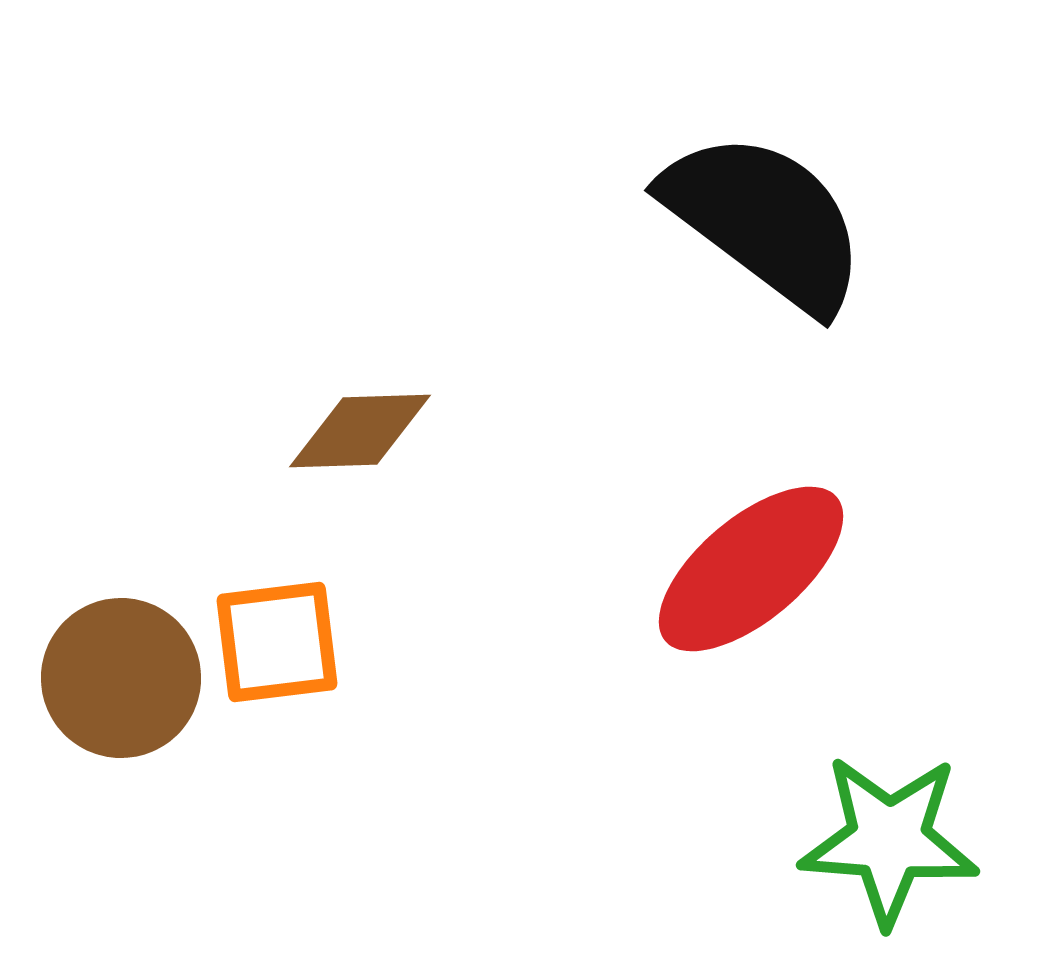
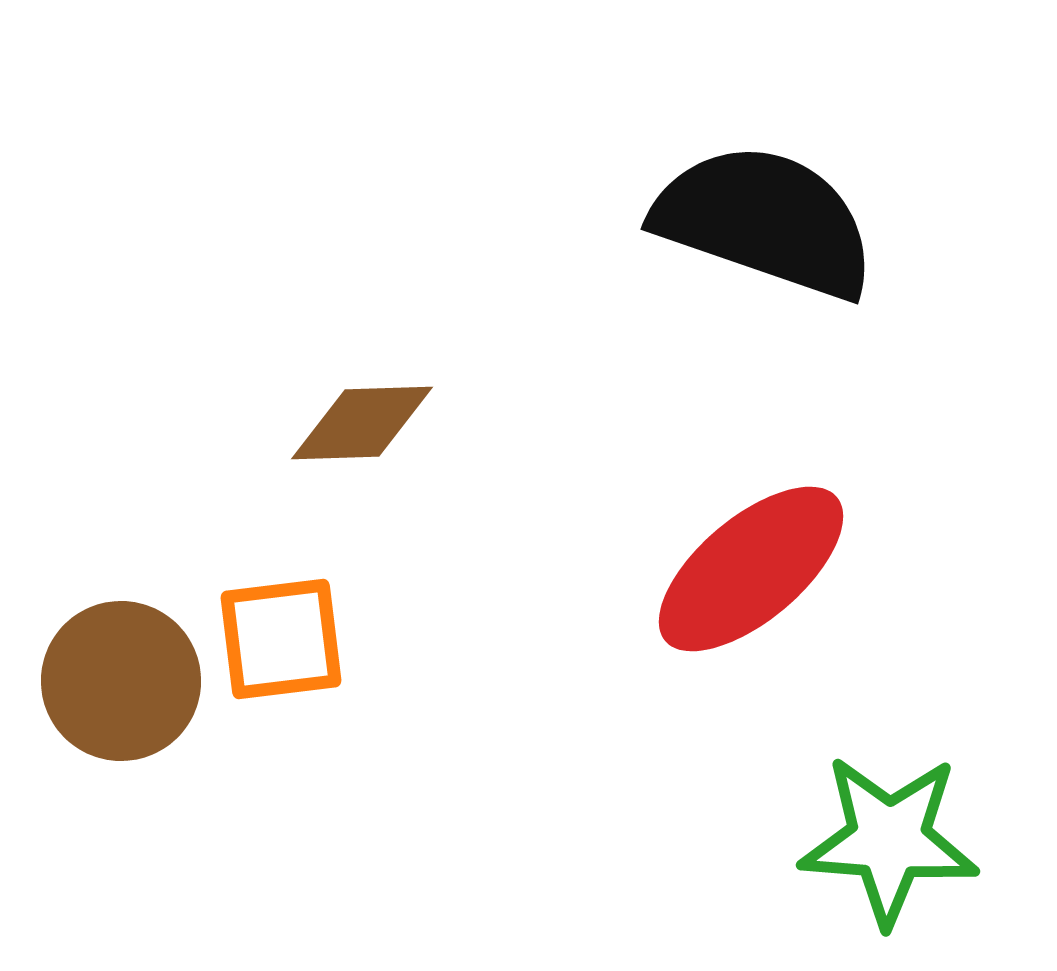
black semicircle: rotated 18 degrees counterclockwise
brown diamond: moved 2 px right, 8 px up
orange square: moved 4 px right, 3 px up
brown circle: moved 3 px down
